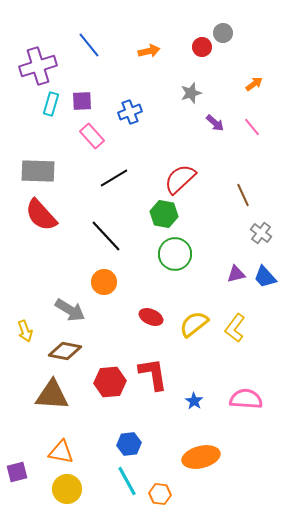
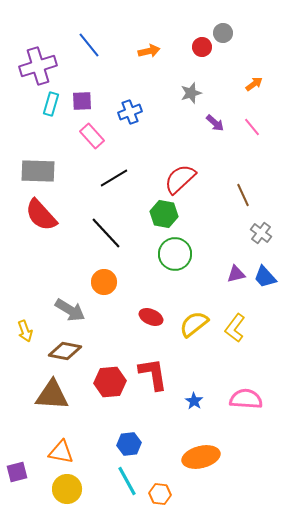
black line at (106, 236): moved 3 px up
